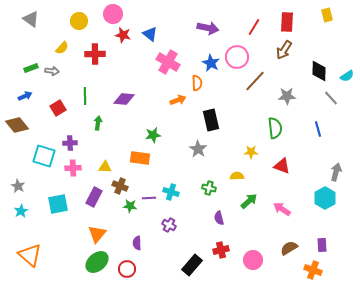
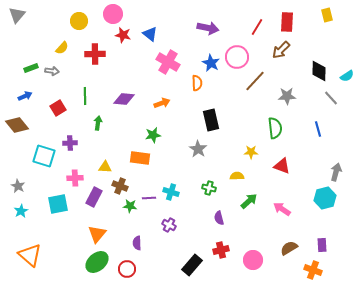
gray triangle at (31, 19): moved 14 px left, 4 px up; rotated 36 degrees clockwise
red line at (254, 27): moved 3 px right
brown arrow at (284, 50): moved 3 px left; rotated 12 degrees clockwise
orange arrow at (178, 100): moved 16 px left, 3 px down
pink cross at (73, 168): moved 2 px right, 10 px down
cyan hexagon at (325, 198): rotated 15 degrees clockwise
